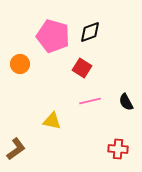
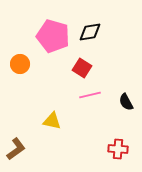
black diamond: rotated 10 degrees clockwise
pink line: moved 6 px up
